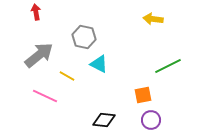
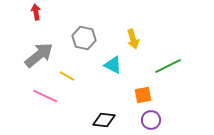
yellow arrow: moved 20 px left, 20 px down; rotated 114 degrees counterclockwise
gray hexagon: moved 1 px down
cyan triangle: moved 14 px right, 1 px down
